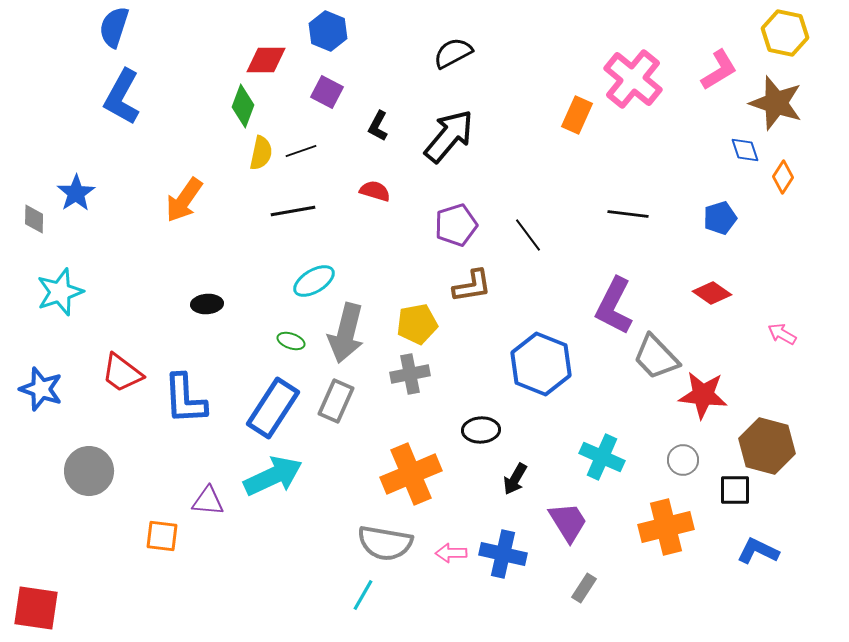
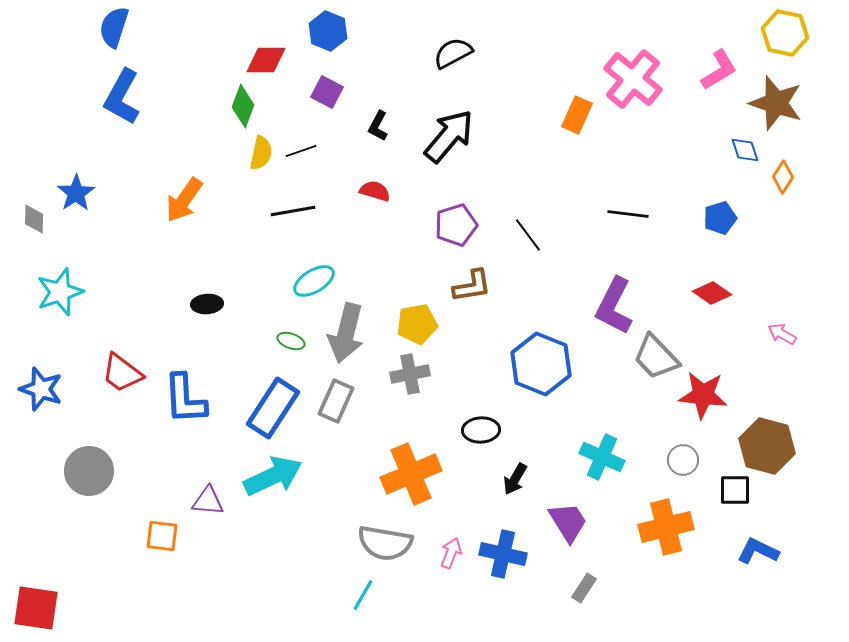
pink arrow at (451, 553): rotated 112 degrees clockwise
